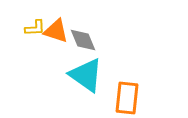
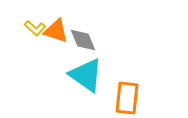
yellow L-shape: rotated 45 degrees clockwise
